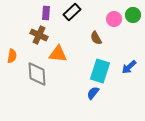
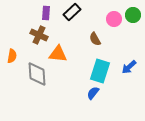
brown semicircle: moved 1 px left, 1 px down
